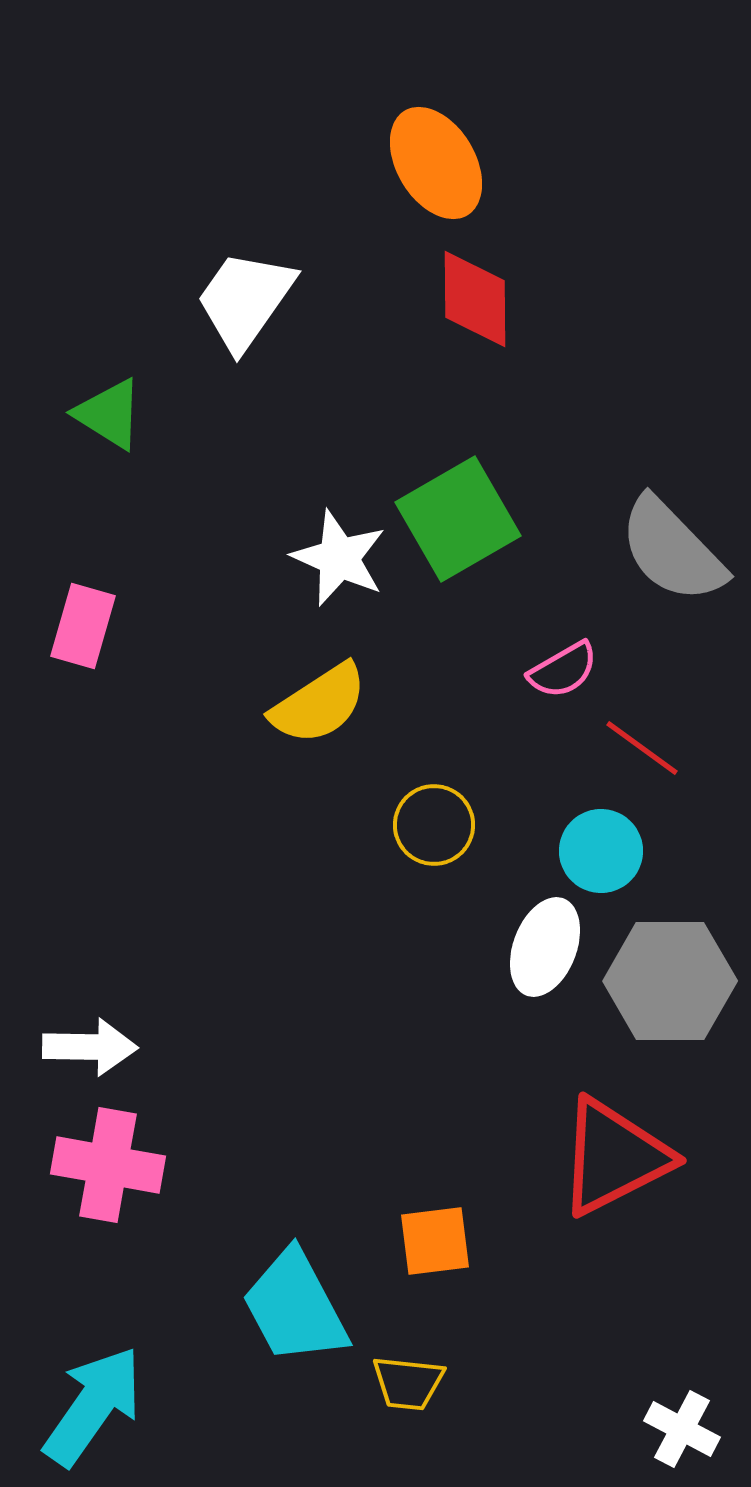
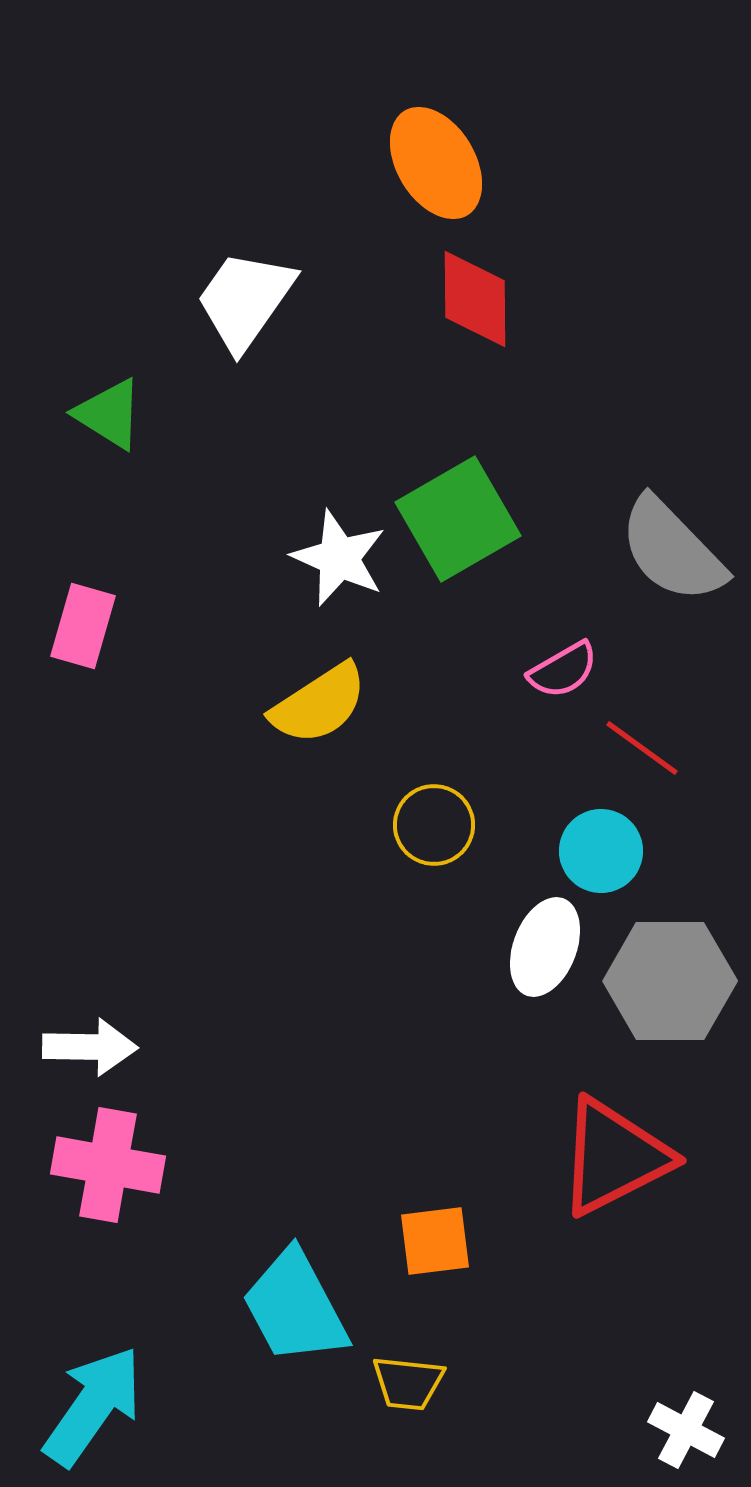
white cross: moved 4 px right, 1 px down
